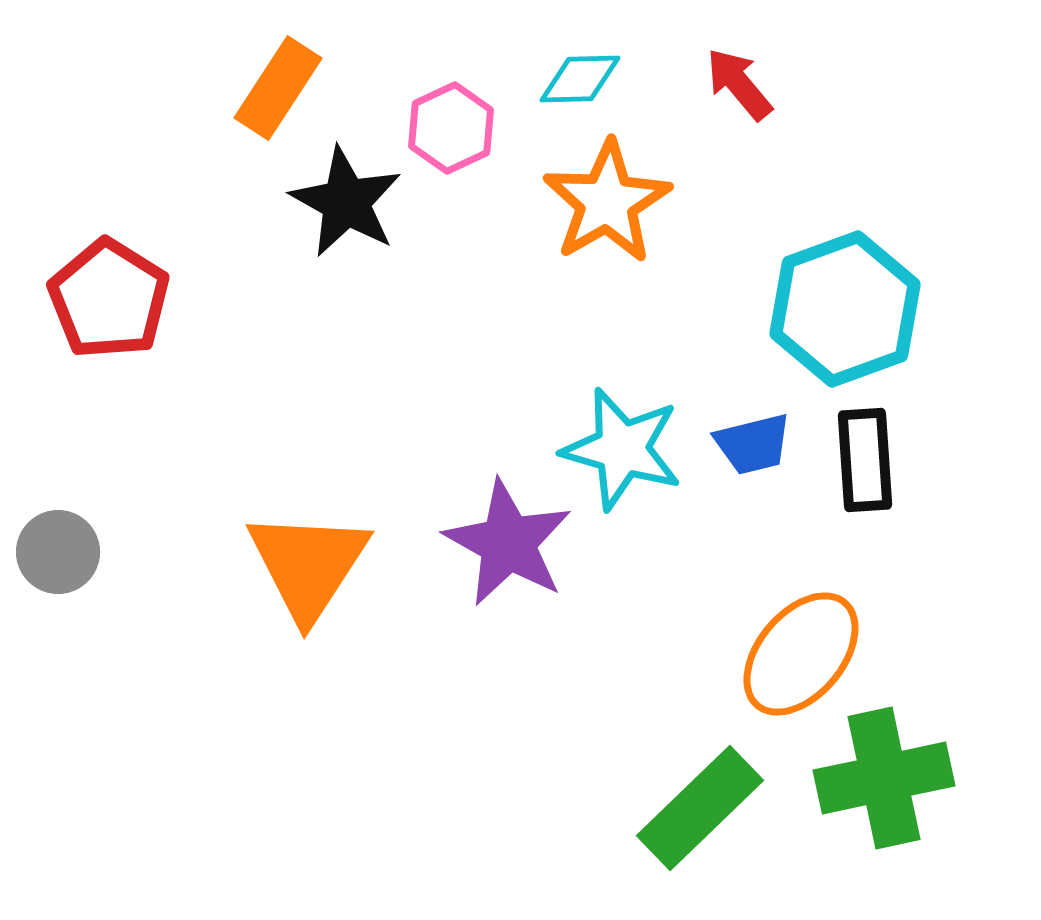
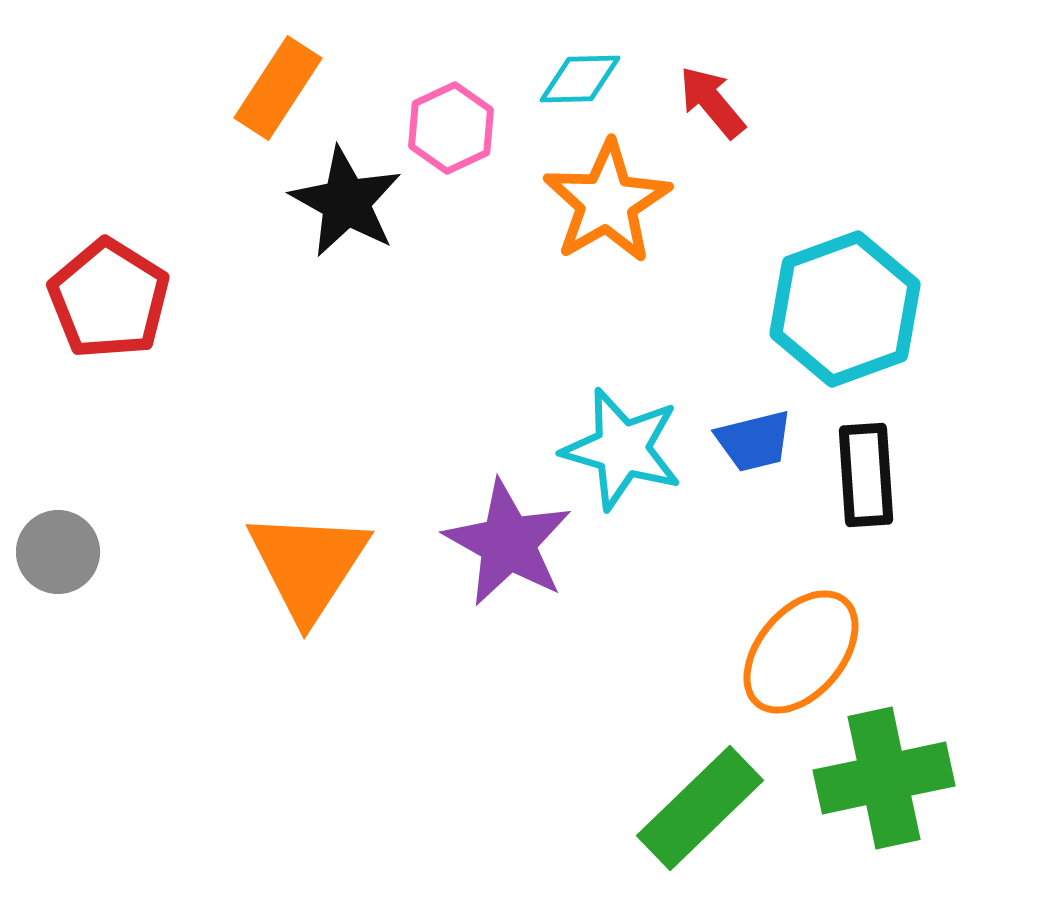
red arrow: moved 27 px left, 18 px down
blue trapezoid: moved 1 px right, 3 px up
black rectangle: moved 1 px right, 15 px down
orange ellipse: moved 2 px up
